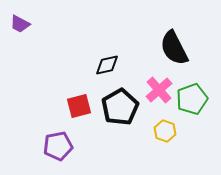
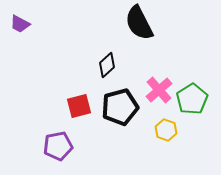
black semicircle: moved 35 px left, 25 px up
black diamond: rotated 30 degrees counterclockwise
green pentagon: rotated 12 degrees counterclockwise
black pentagon: rotated 15 degrees clockwise
yellow hexagon: moved 1 px right, 1 px up
